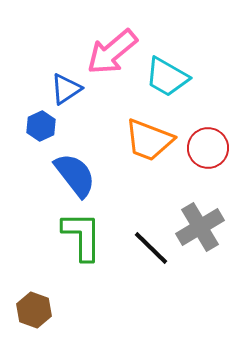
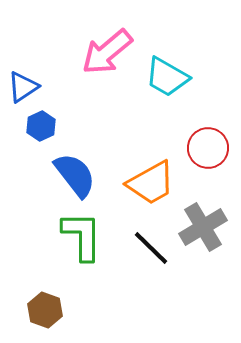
pink arrow: moved 5 px left
blue triangle: moved 43 px left, 2 px up
orange trapezoid: moved 2 px right, 43 px down; rotated 50 degrees counterclockwise
gray cross: moved 3 px right
brown hexagon: moved 11 px right
